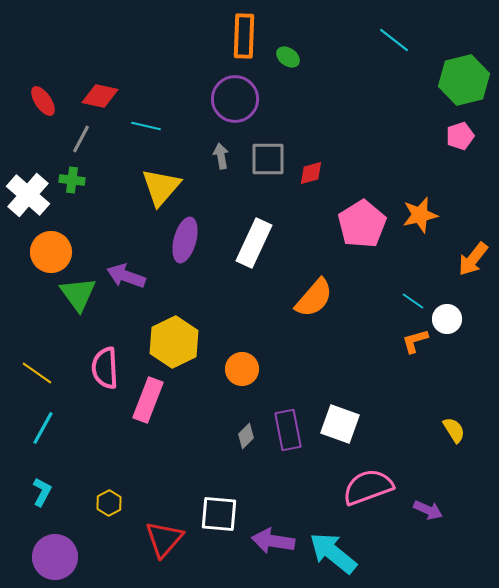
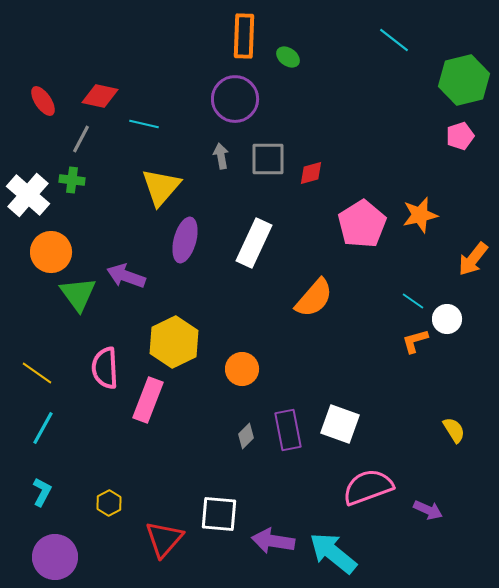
cyan line at (146, 126): moved 2 px left, 2 px up
